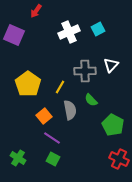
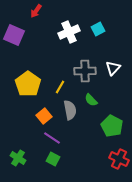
white triangle: moved 2 px right, 3 px down
green pentagon: moved 1 px left, 1 px down
